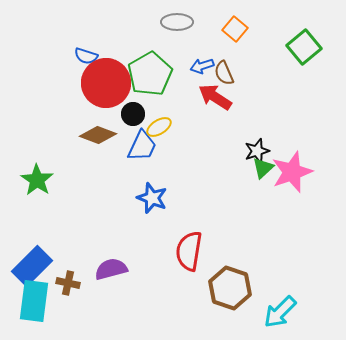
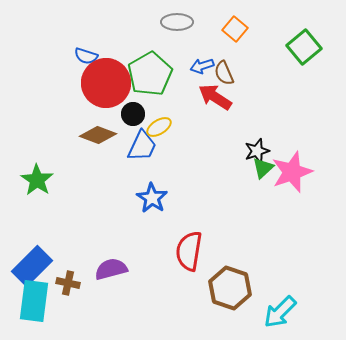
blue star: rotated 12 degrees clockwise
